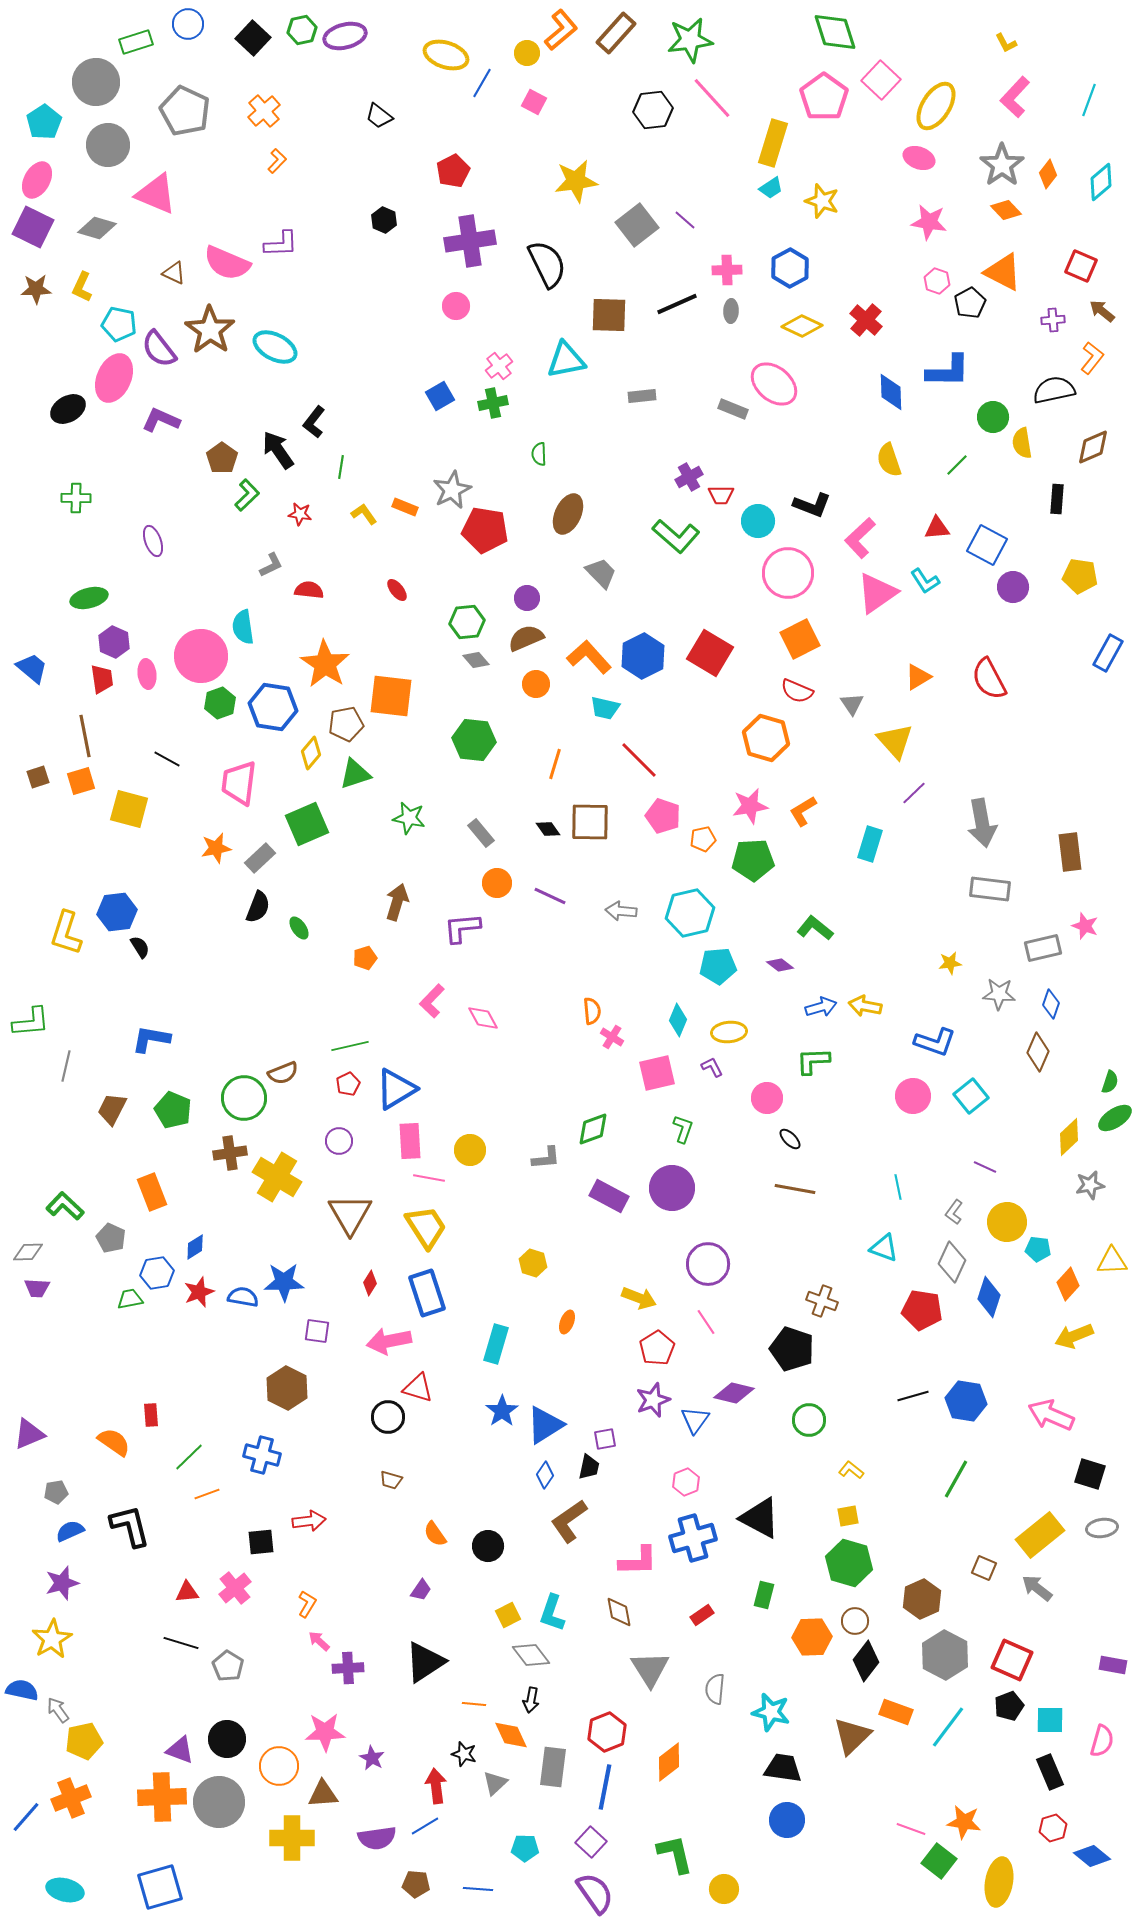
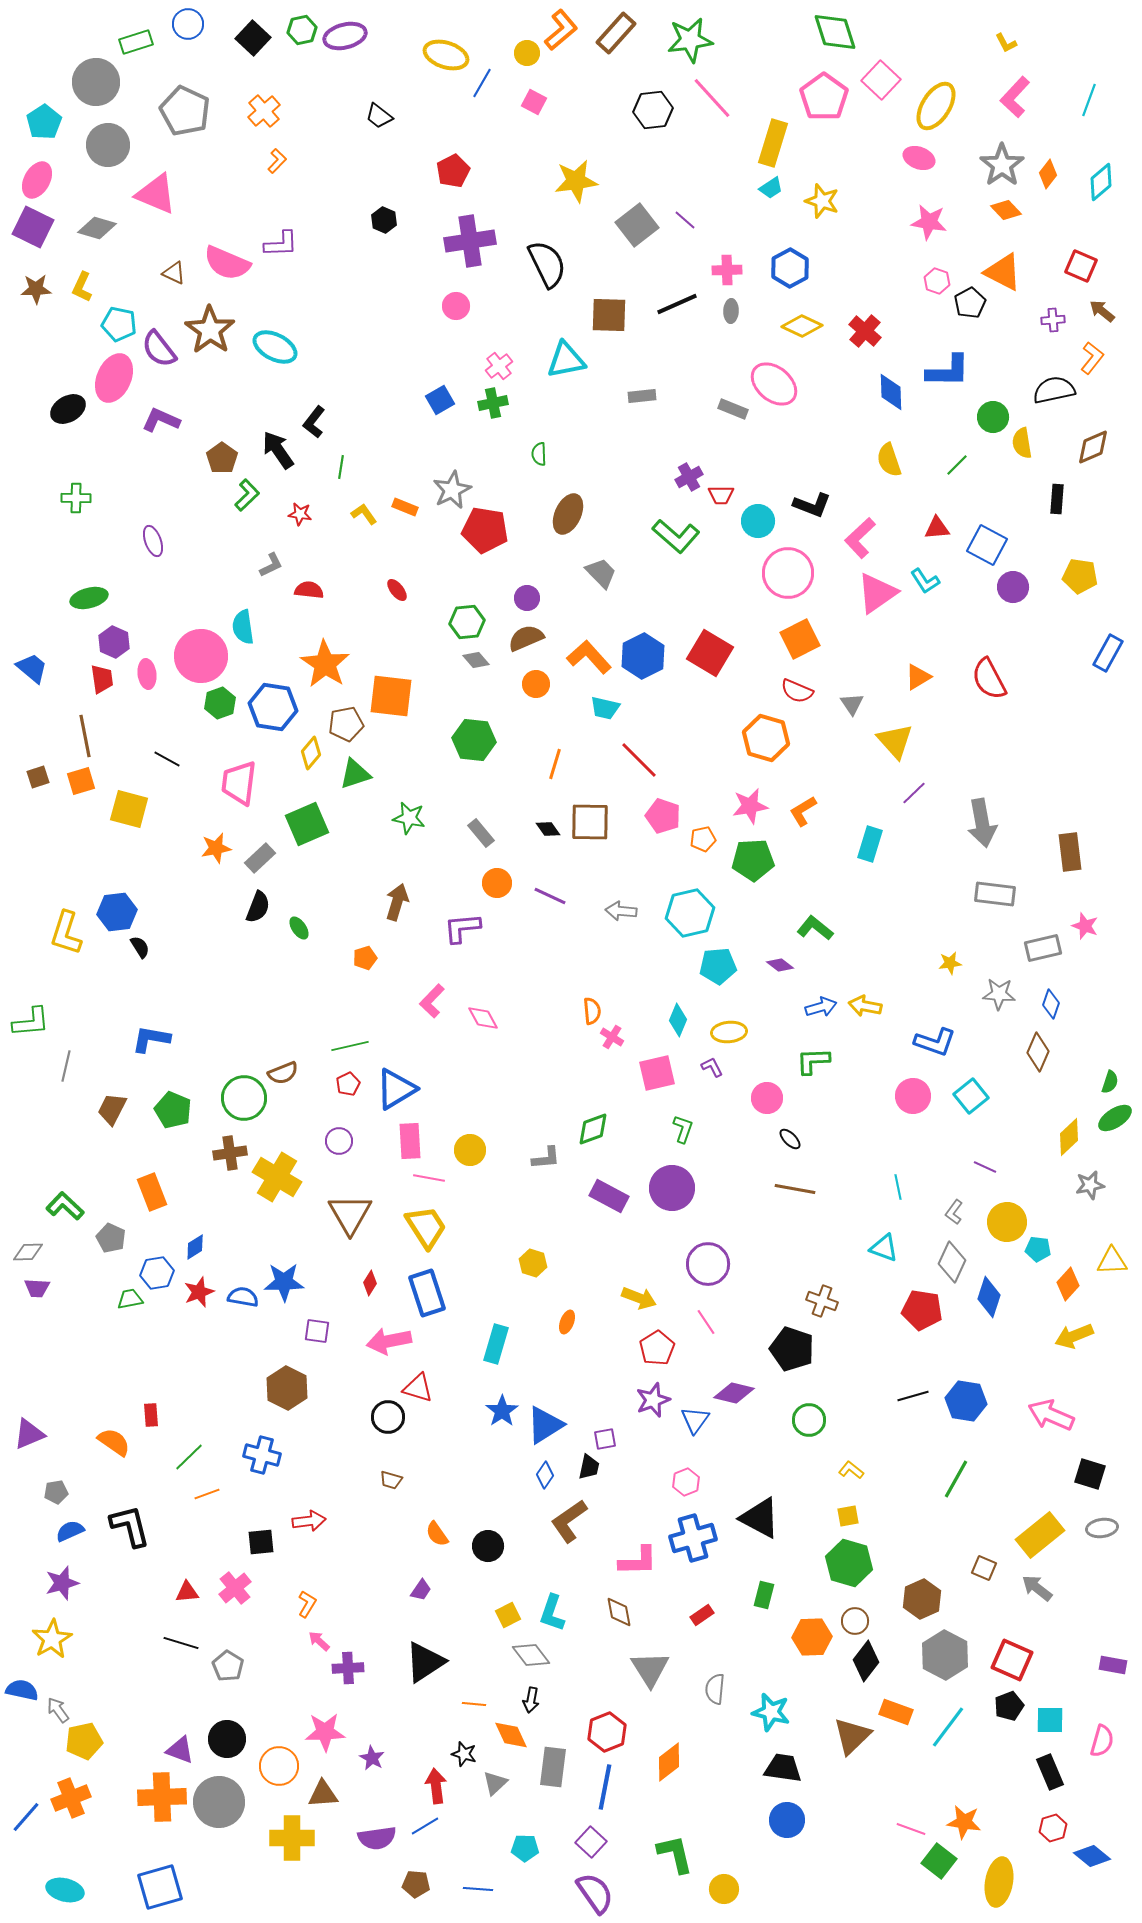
red cross at (866, 320): moved 1 px left, 11 px down
blue square at (440, 396): moved 4 px down
gray rectangle at (990, 889): moved 5 px right, 5 px down
orange semicircle at (435, 1534): moved 2 px right
